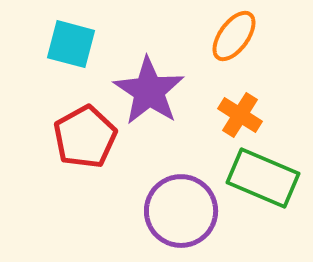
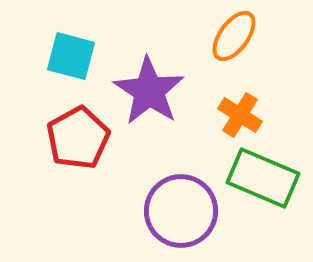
cyan square: moved 12 px down
red pentagon: moved 7 px left, 1 px down
